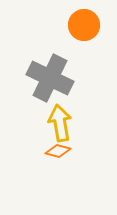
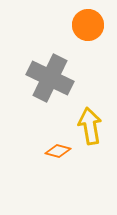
orange circle: moved 4 px right
yellow arrow: moved 30 px right, 3 px down
